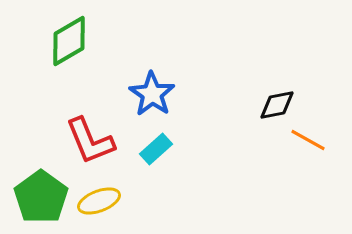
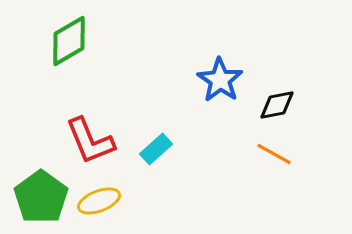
blue star: moved 68 px right, 14 px up
orange line: moved 34 px left, 14 px down
